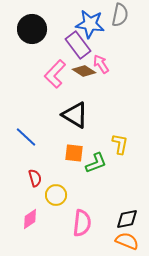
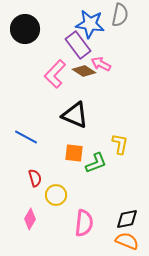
black circle: moved 7 px left
pink arrow: rotated 30 degrees counterclockwise
black triangle: rotated 8 degrees counterclockwise
blue line: rotated 15 degrees counterclockwise
pink diamond: rotated 25 degrees counterclockwise
pink semicircle: moved 2 px right
